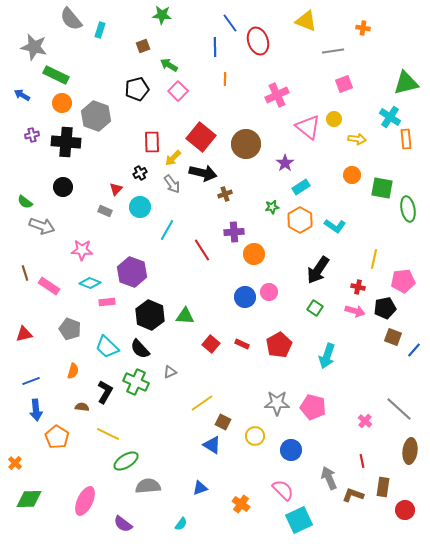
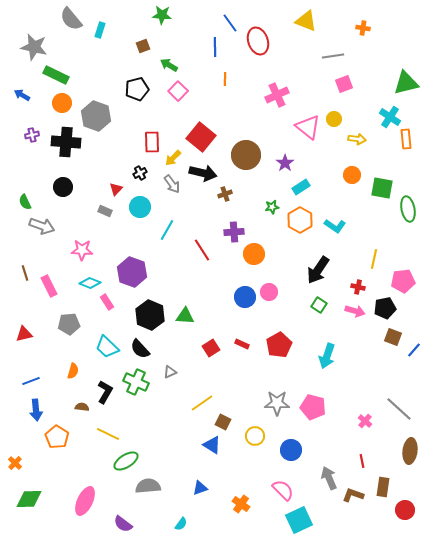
gray line at (333, 51): moved 5 px down
brown circle at (246, 144): moved 11 px down
green semicircle at (25, 202): rotated 28 degrees clockwise
pink rectangle at (49, 286): rotated 30 degrees clockwise
pink rectangle at (107, 302): rotated 63 degrees clockwise
green square at (315, 308): moved 4 px right, 3 px up
gray pentagon at (70, 329): moved 1 px left, 5 px up; rotated 25 degrees counterclockwise
red square at (211, 344): moved 4 px down; rotated 18 degrees clockwise
